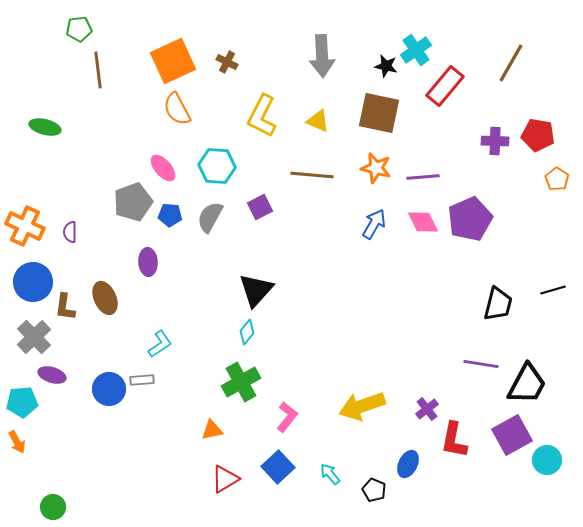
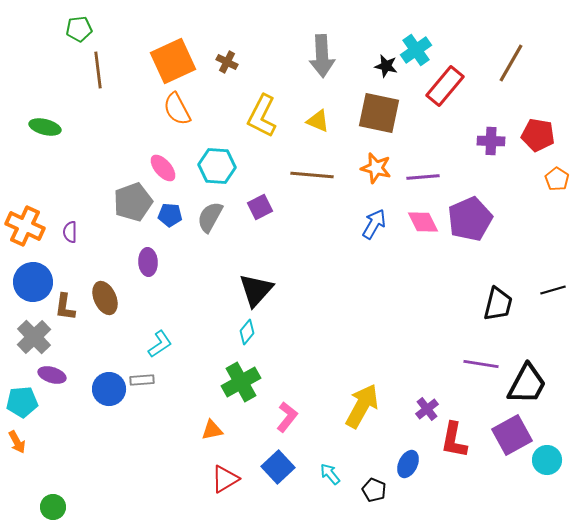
purple cross at (495, 141): moved 4 px left
yellow arrow at (362, 406): rotated 138 degrees clockwise
